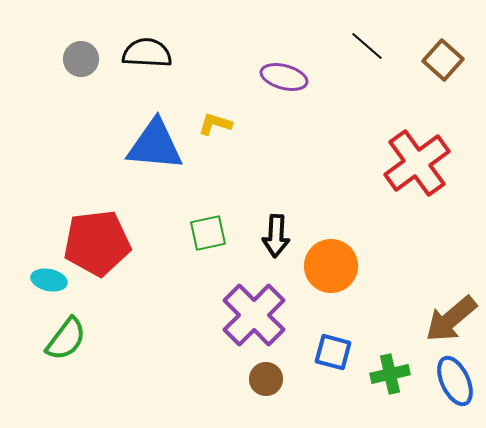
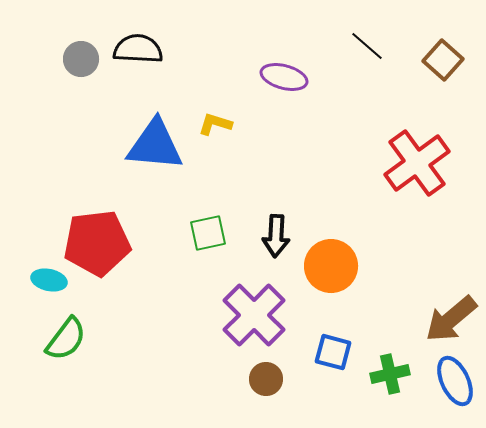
black semicircle: moved 9 px left, 4 px up
